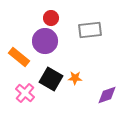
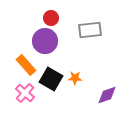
orange rectangle: moved 7 px right, 8 px down; rotated 10 degrees clockwise
